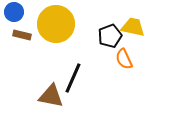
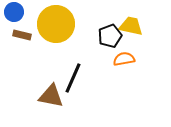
yellow trapezoid: moved 2 px left, 1 px up
orange semicircle: rotated 105 degrees clockwise
